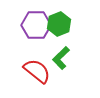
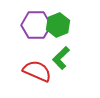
green hexagon: moved 1 px left, 1 px down
red semicircle: rotated 16 degrees counterclockwise
